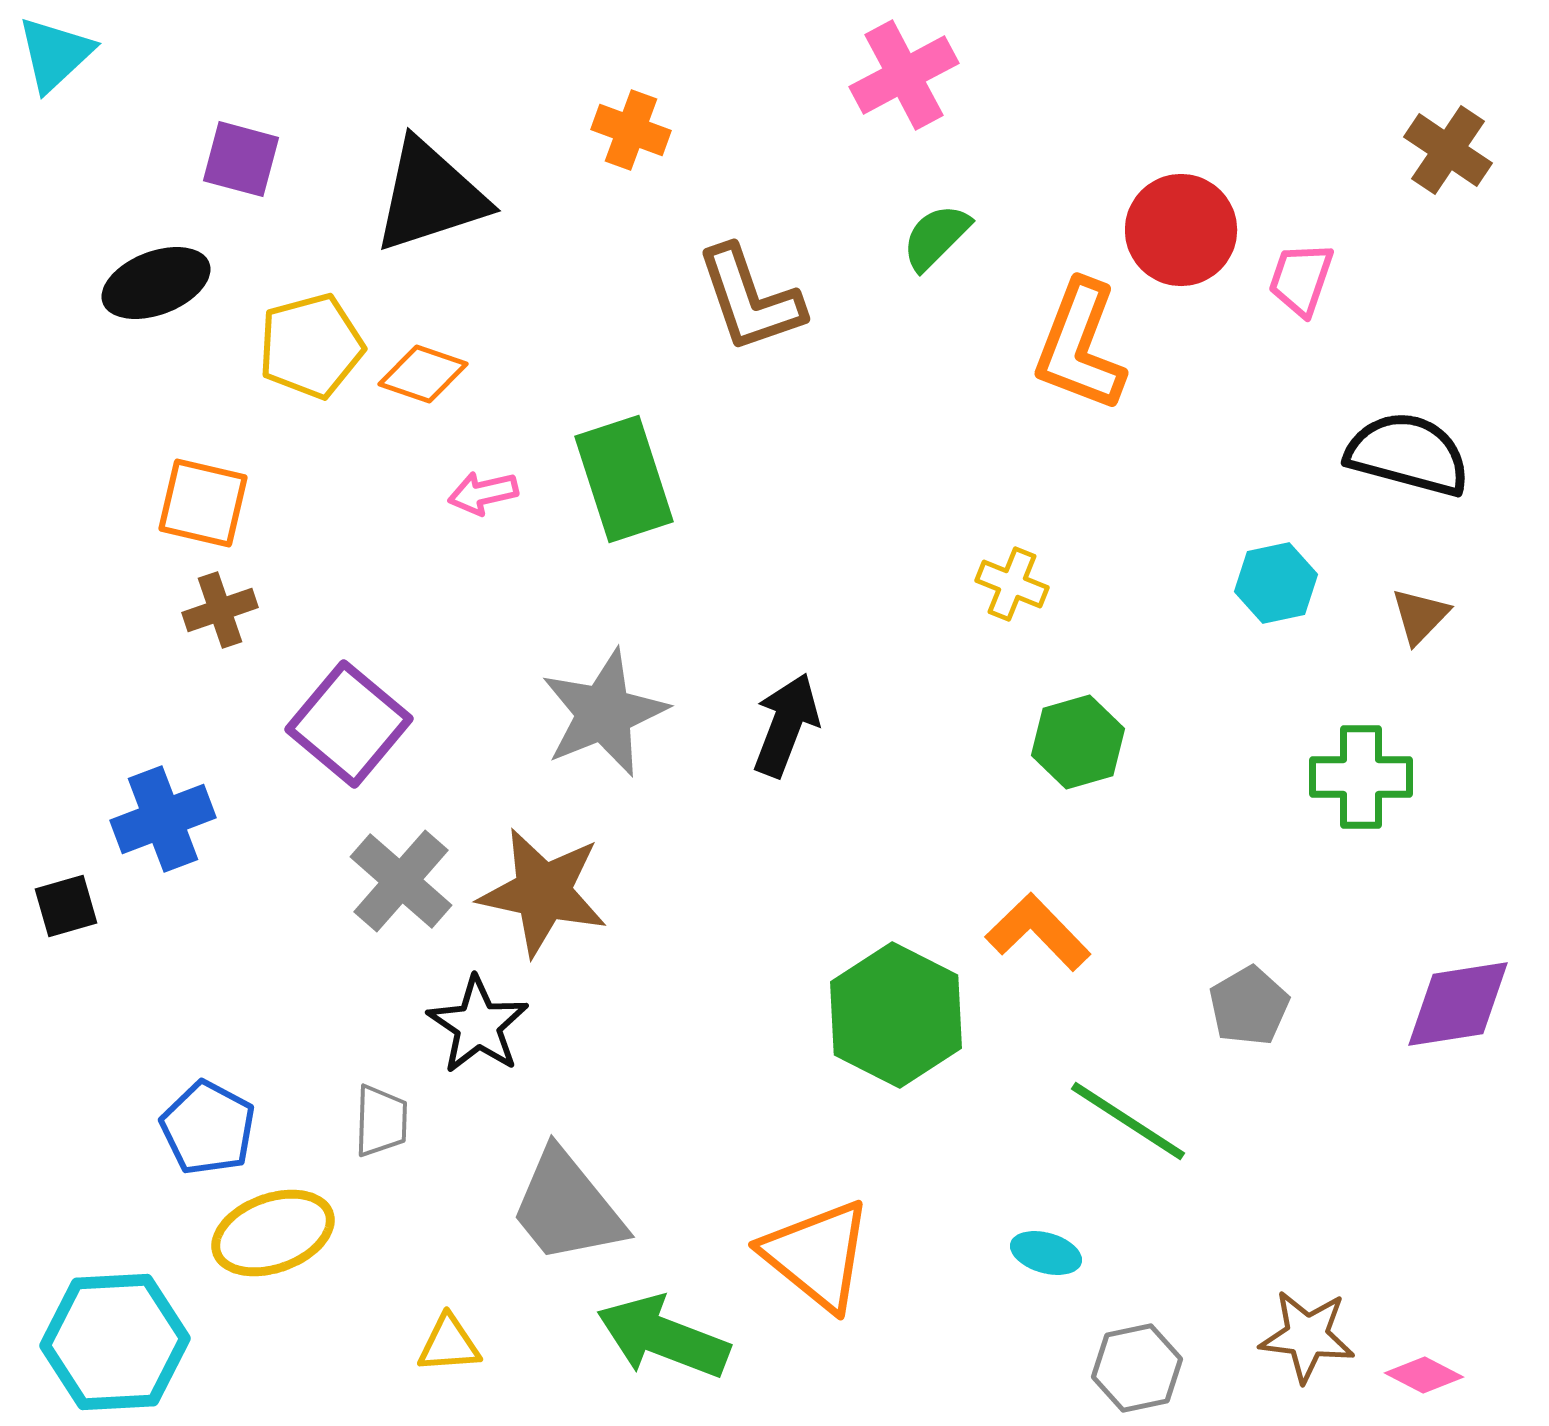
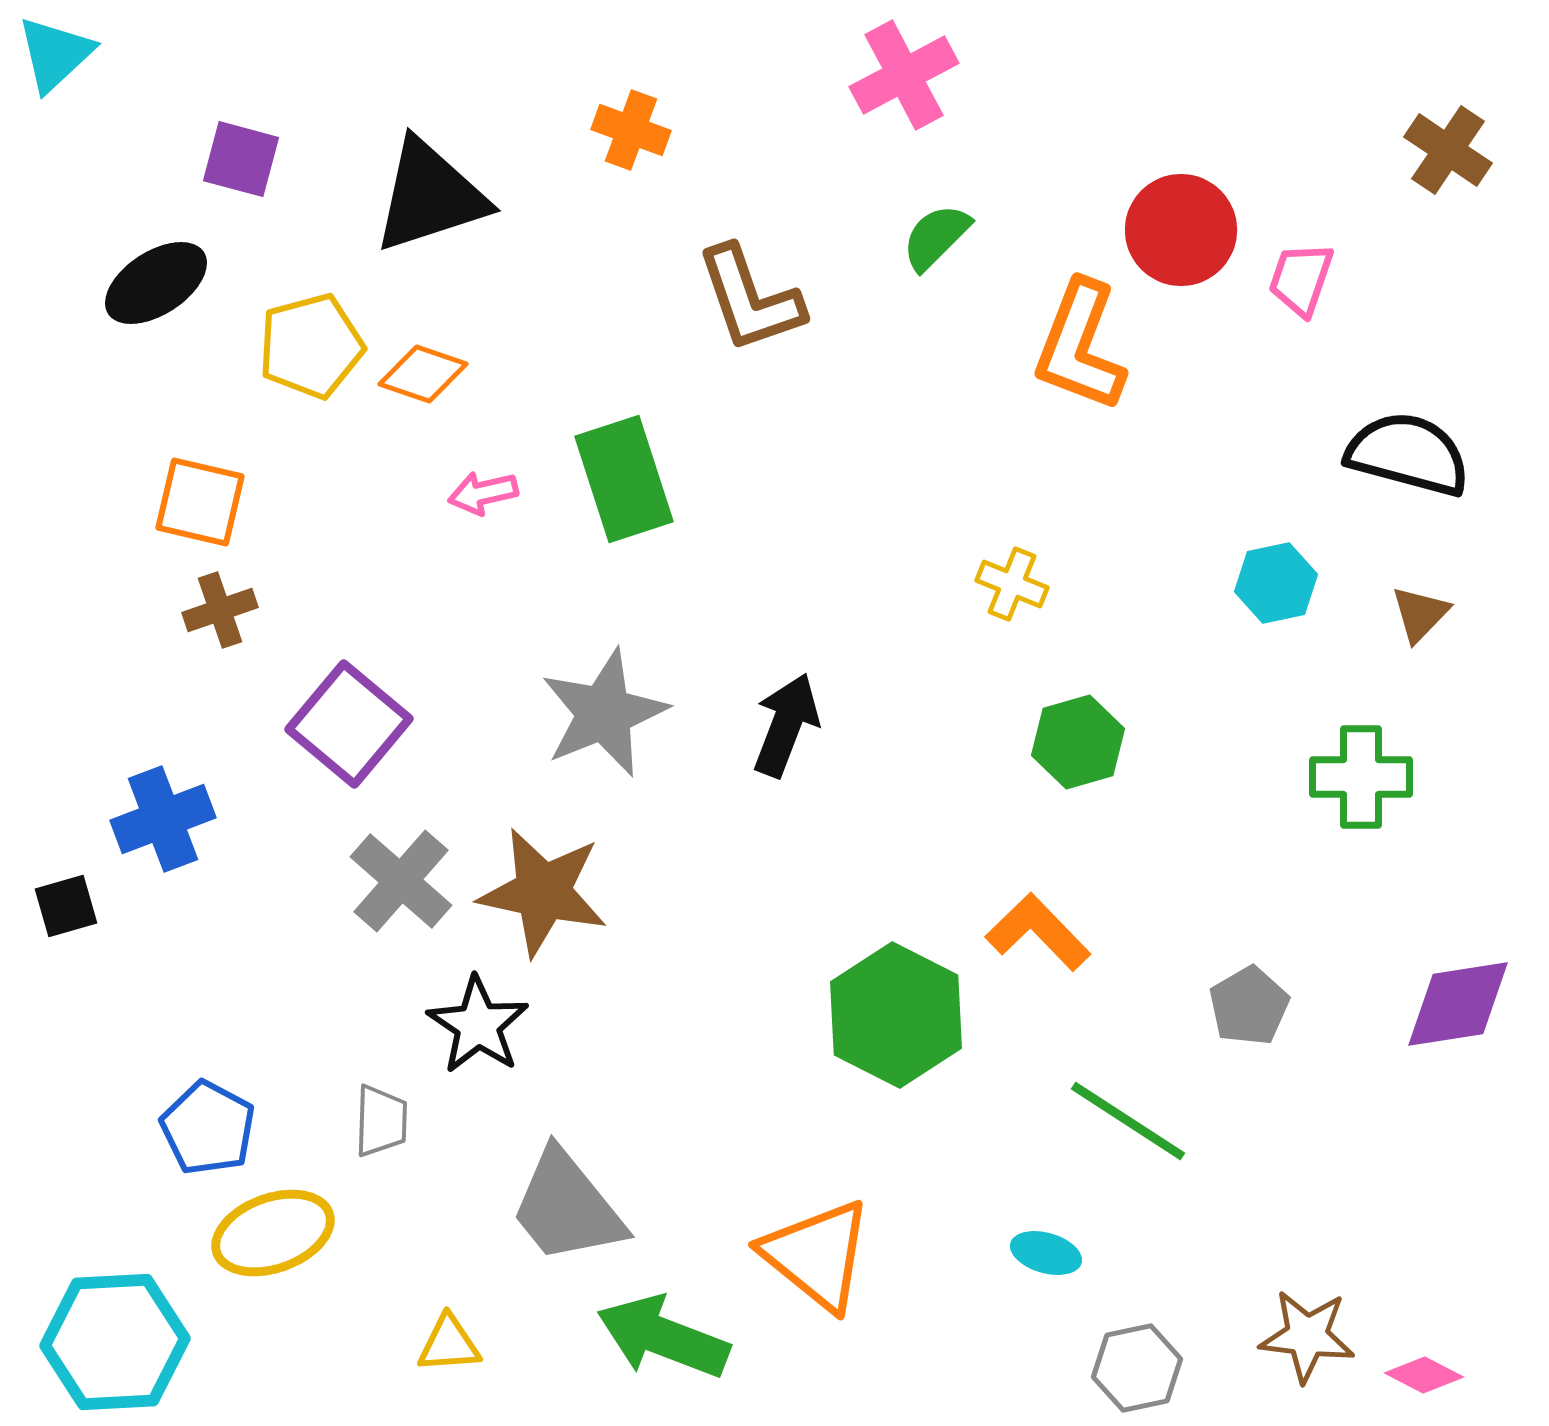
black ellipse at (156, 283): rotated 12 degrees counterclockwise
orange square at (203, 503): moved 3 px left, 1 px up
brown triangle at (1420, 616): moved 2 px up
